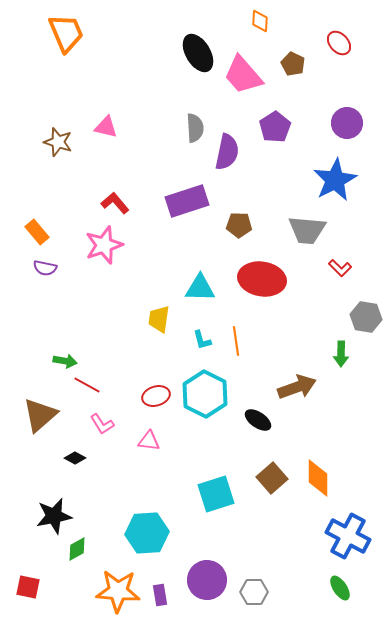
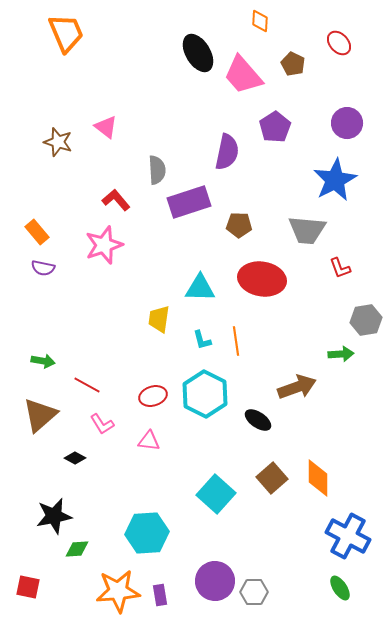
pink triangle at (106, 127): rotated 25 degrees clockwise
gray semicircle at (195, 128): moved 38 px left, 42 px down
purple rectangle at (187, 201): moved 2 px right, 1 px down
red L-shape at (115, 203): moved 1 px right, 3 px up
purple semicircle at (45, 268): moved 2 px left
red L-shape at (340, 268): rotated 25 degrees clockwise
gray hexagon at (366, 317): moved 3 px down; rotated 20 degrees counterclockwise
green arrow at (341, 354): rotated 95 degrees counterclockwise
green arrow at (65, 361): moved 22 px left
red ellipse at (156, 396): moved 3 px left
cyan square at (216, 494): rotated 30 degrees counterclockwise
green diamond at (77, 549): rotated 25 degrees clockwise
purple circle at (207, 580): moved 8 px right, 1 px down
orange star at (118, 591): rotated 9 degrees counterclockwise
